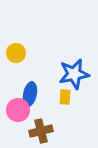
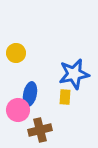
brown cross: moved 1 px left, 1 px up
